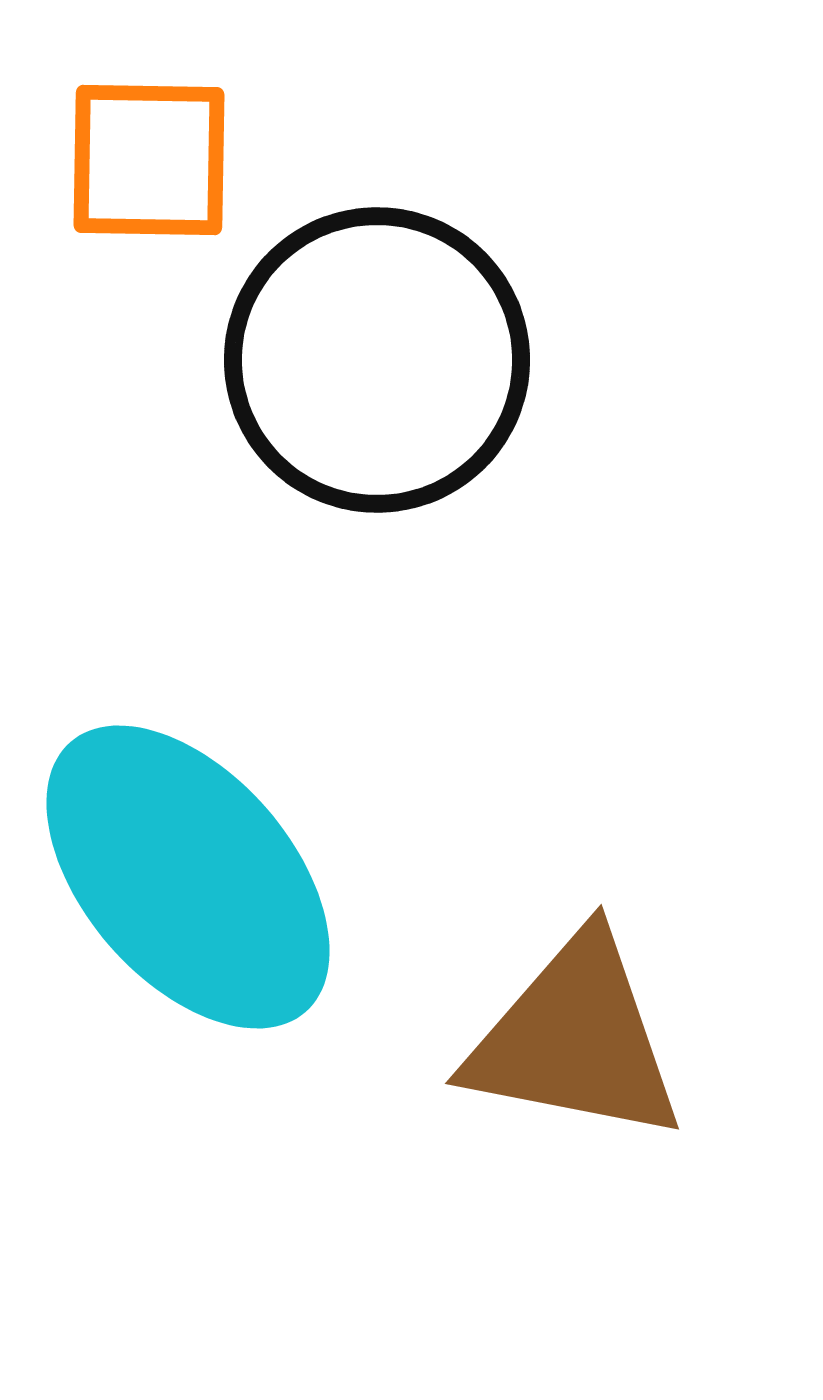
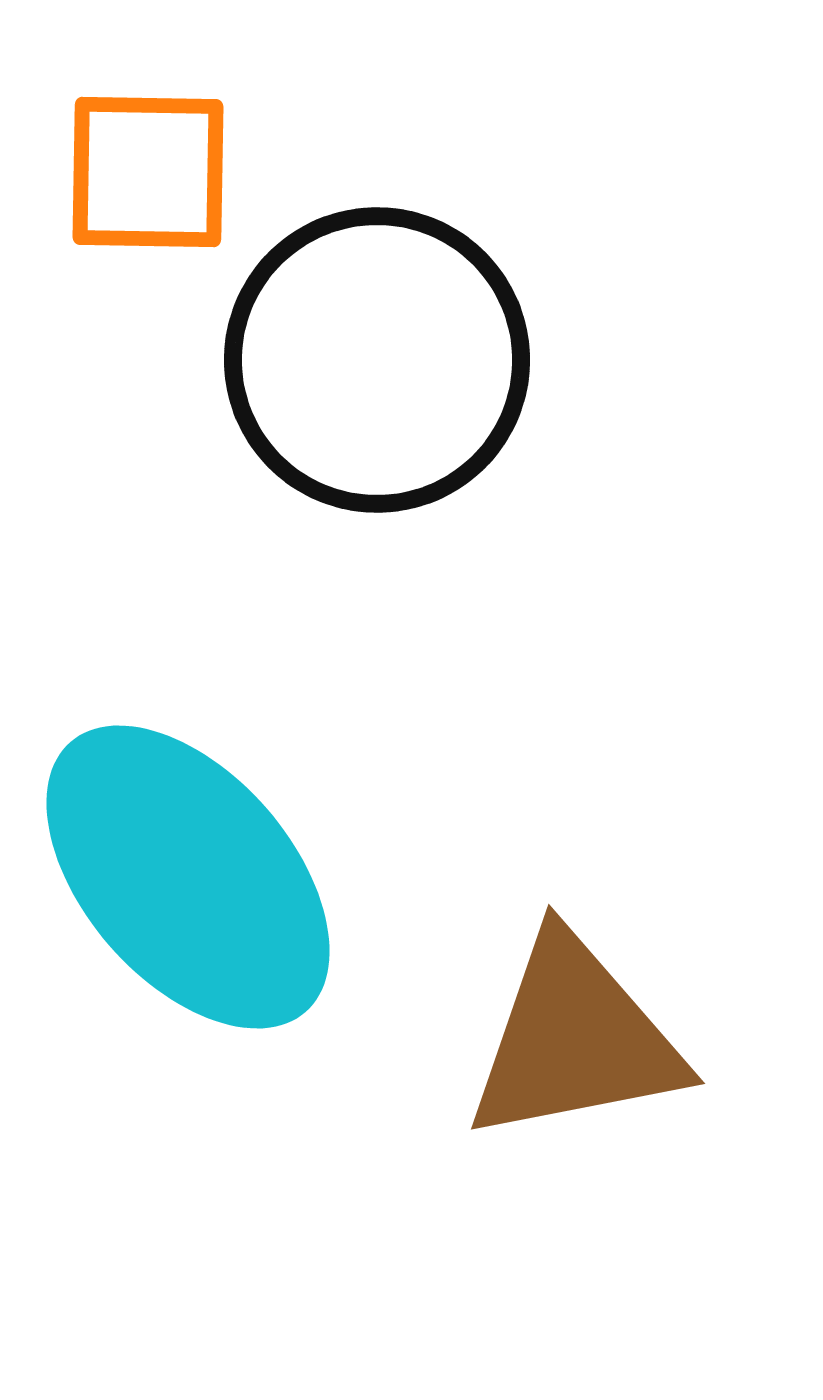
orange square: moved 1 px left, 12 px down
brown triangle: rotated 22 degrees counterclockwise
